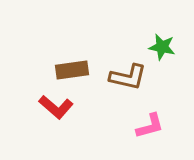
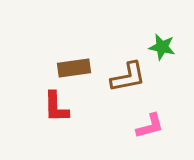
brown rectangle: moved 2 px right, 2 px up
brown L-shape: rotated 24 degrees counterclockwise
red L-shape: rotated 48 degrees clockwise
